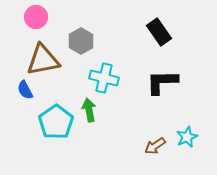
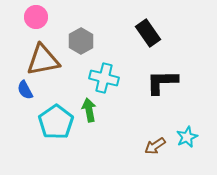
black rectangle: moved 11 px left, 1 px down
